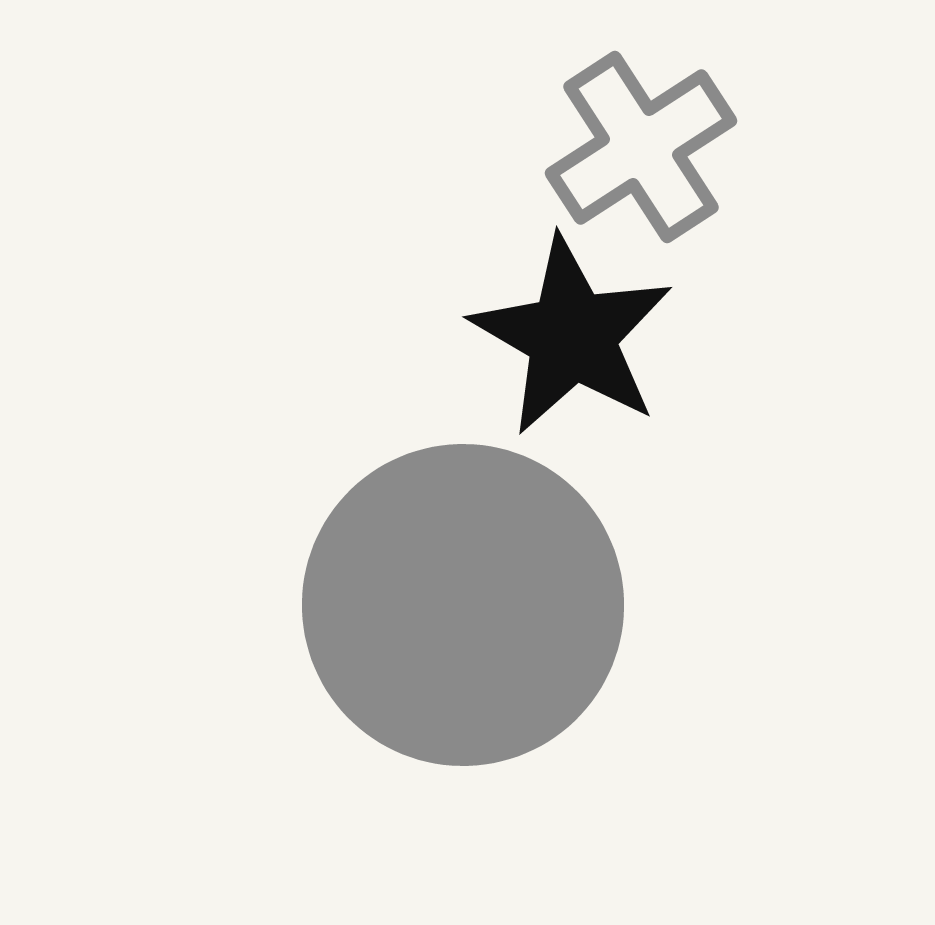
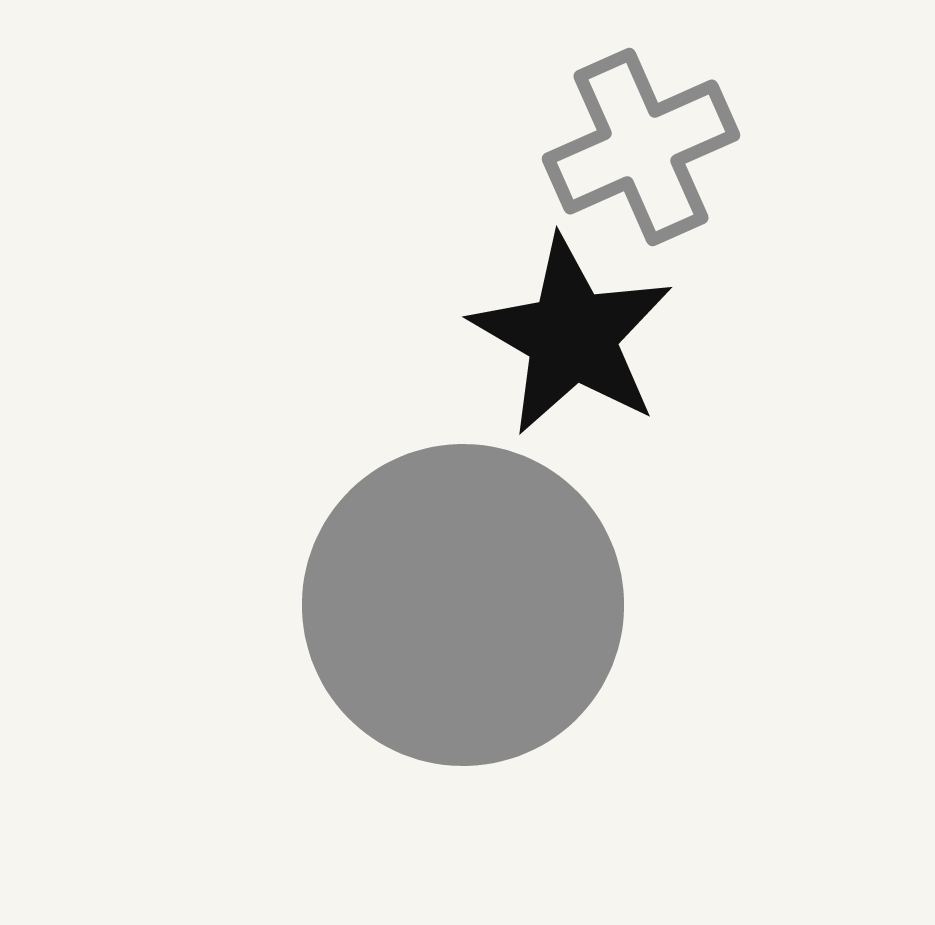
gray cross: rotated 9 degrees clockwise
